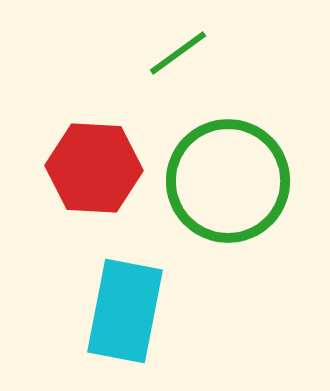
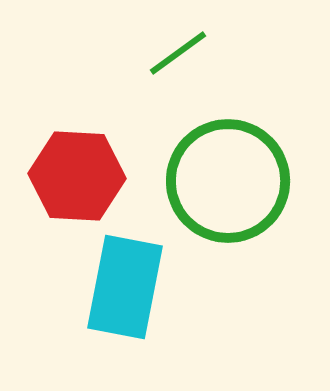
red hexagon: moved 17 px left, 8 px down
cyan rectangle: moved 24 px up
